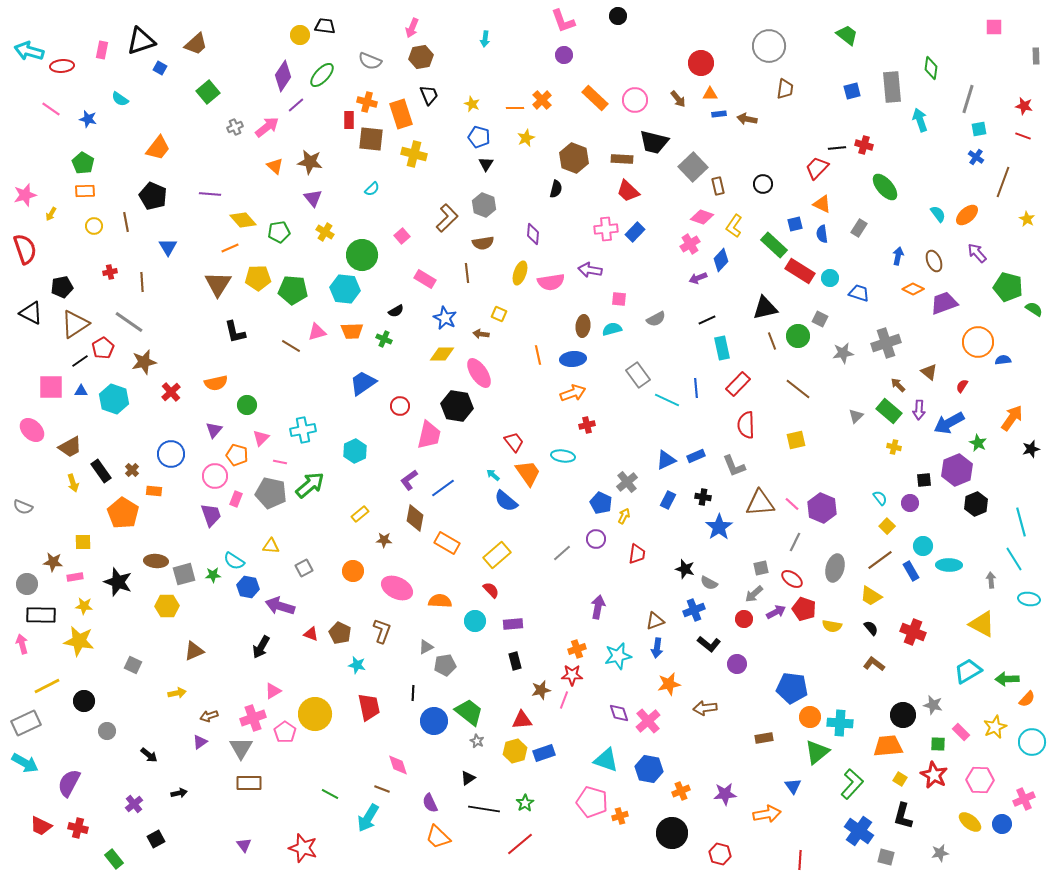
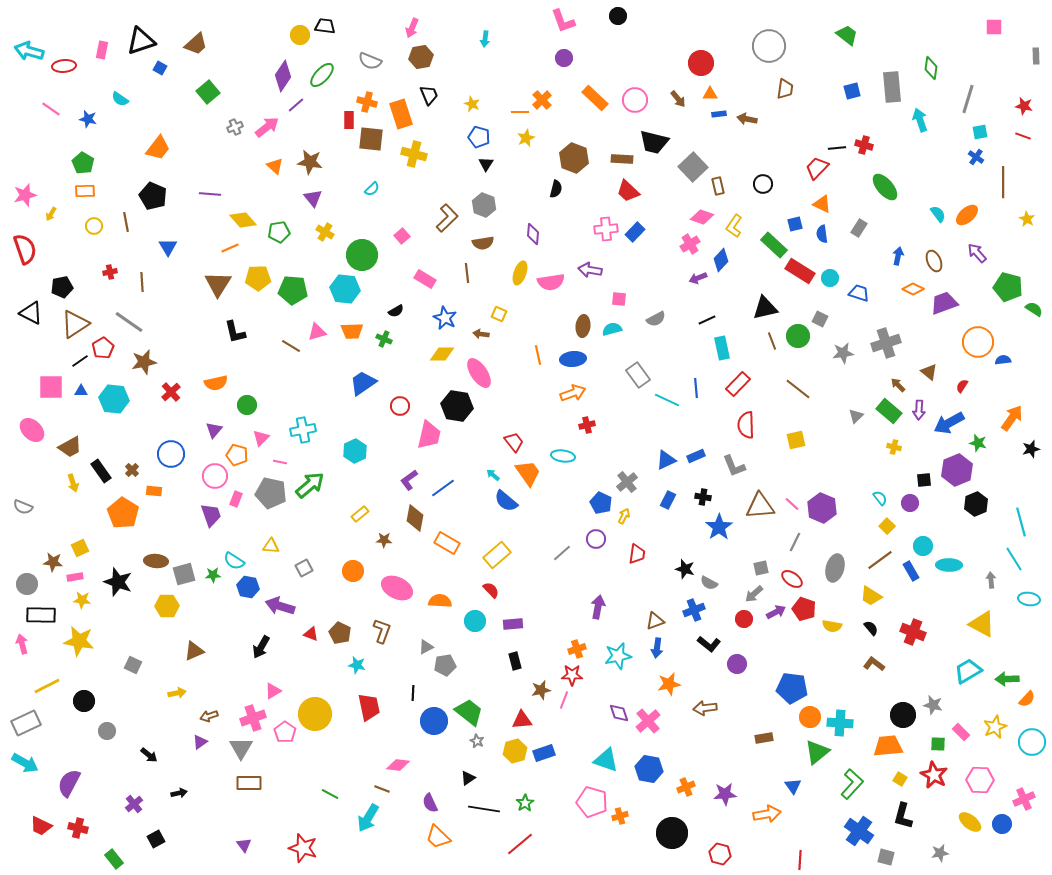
purple circle at (564, 55): moved 3 px down
red ellipse at (62, 66): moved 2 px right
orange line at (515, 108): moved 5 px right, 4 px down
cyan square at (979, 129): moved 1 px right, 3 px down
brown line at (1003, 182): rotated 20 degrees counterclockwise
cyan hexagon at (114, 399): rotated 12 degrees counterclockwise
green star at (978, 443): rotated 12 degrees counterclockwise
brown triangle at (760, 503): moved 3 px down
yellow square at (83, 542): moved 3 px left, 6 px down; rotated 24 degrees counterclockwise
yellow star at (84, 606): moved 2 px left, 6 px up
pink diamond at (398, 765): rotated 65 degrees counterclockwise
orange cross at (681, 791): moved 5 px right, 4 px up
